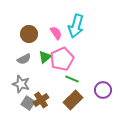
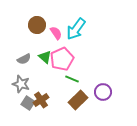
cyan arrow: moved 3 px down; rotated 20 degrees clockwise
brown circle: moved 8 px right, 9 px up
green triangle: rotated 40 degrees counterclockwise
purple circle: moved 2 px down
brown rectangle: moved 5 px right
